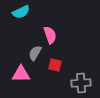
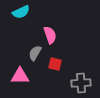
red square: moved 1 px up
pink triangle: moved 1 px left, 2 px down
